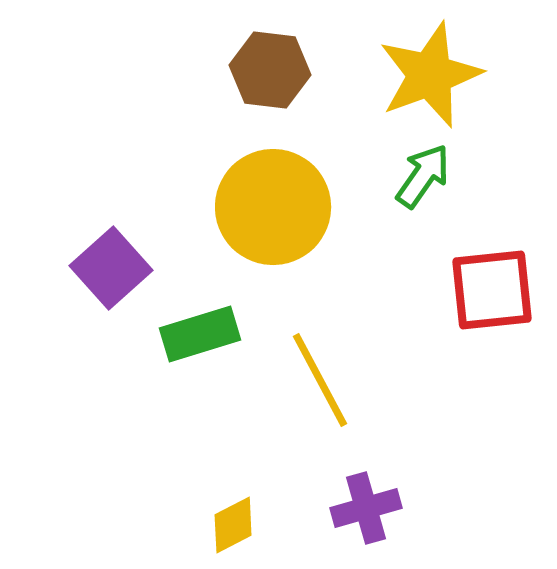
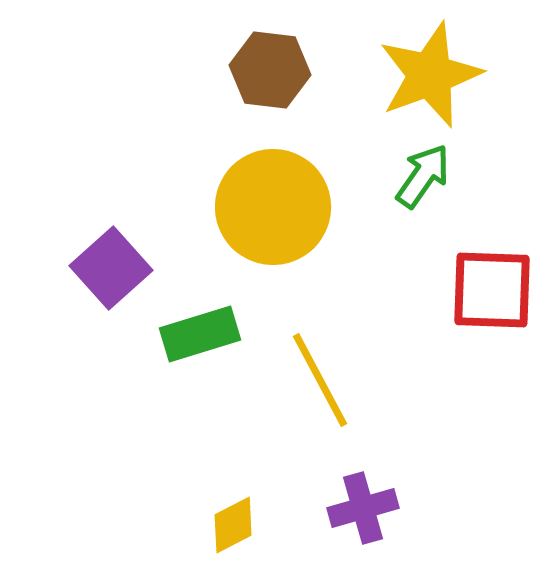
red square: rotated 8 degrees clockwise
purple cross: moved 3 px left
